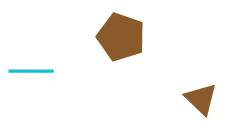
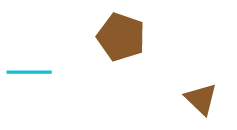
cyan line: moved 2 px left, 1 px down
